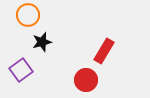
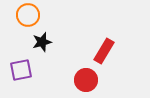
purple square: rotated 25 degrees clockwise
